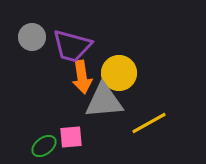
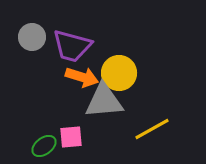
orange arrow: rotated 64 degrees counterclockwise
yellow line: moved 3 px right, 6 px down
